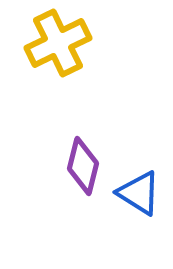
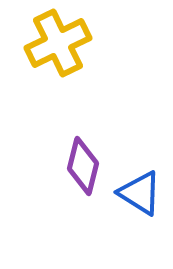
blue triangle: moved 1 px right
